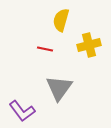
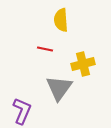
yellow semicircle: rotated 20 degrees counterclockwise
yellow cross: moved 6 px left, 19 px down
purple L-shape: rotated 120 degrees counterclockwise
